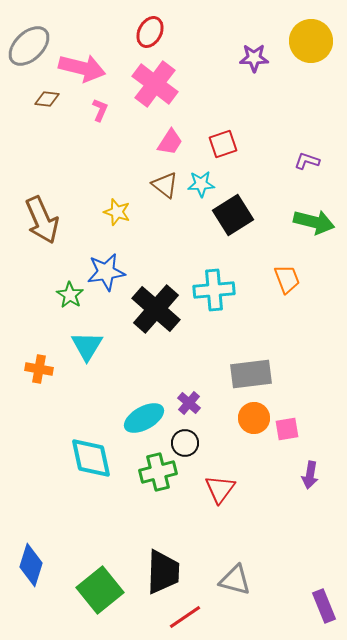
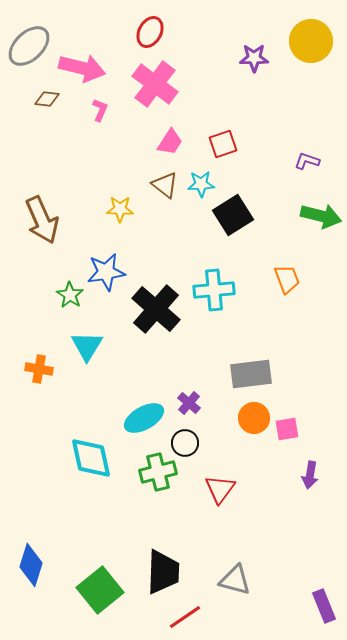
yellow star: moved 3 px right, 3 px up; rotated 16 degrees counterclockwise
green arrow: moved 7 px right, 6 px up
